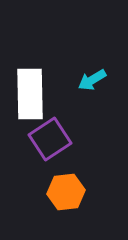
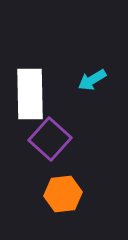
purple square: rotated 15 degrees counterclockwise
orange hexagon: moved 3 px left, 2 px down
